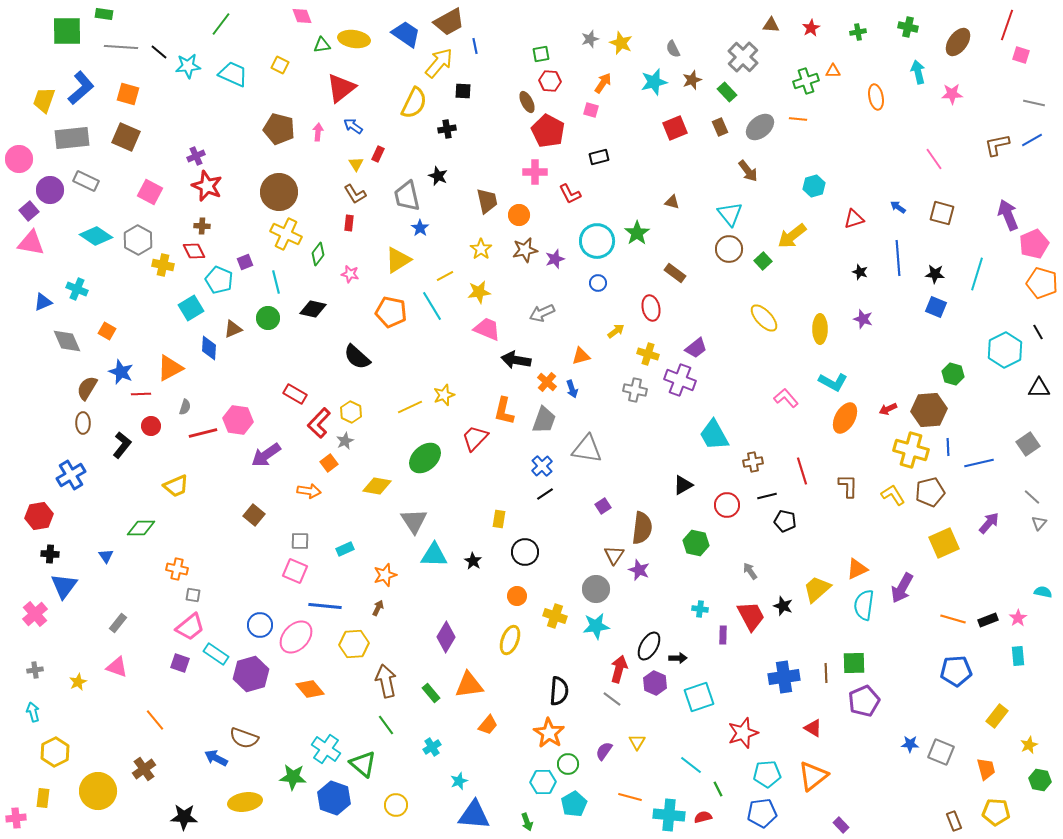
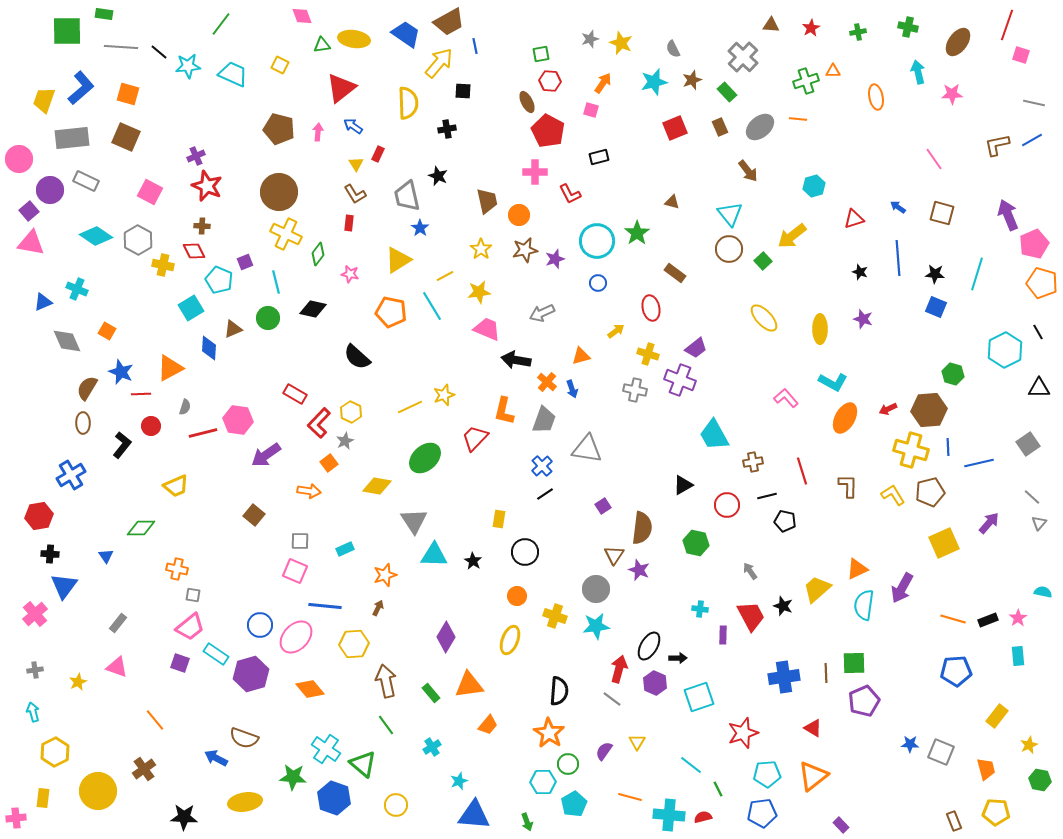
yellow semicircle at (414, 103): moved 6 px left; rotated 28 degrees counterclockwise
